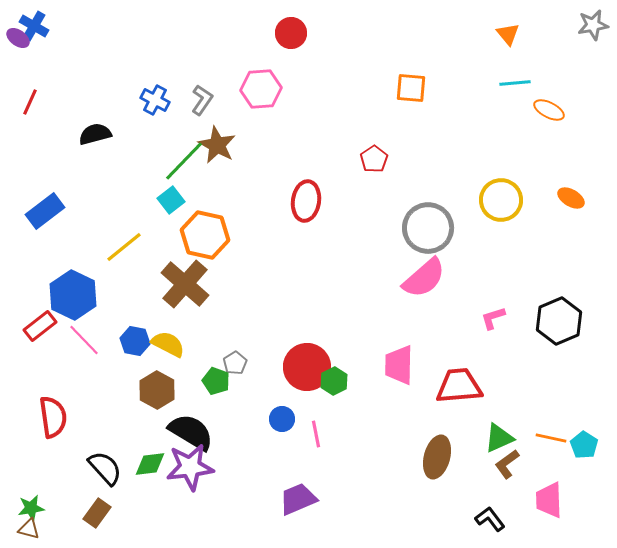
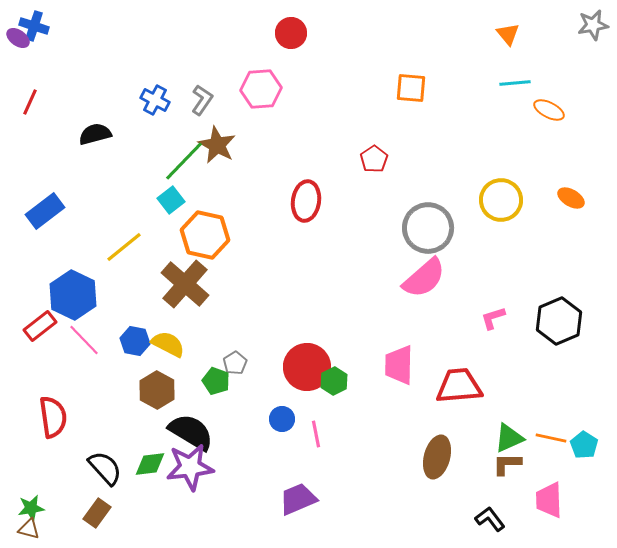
blue cross at (34, 26): rotated 12 degrees counterclockwise
green triangle at (499, 438): moved 10 px right
brown L-shape at (507, 464): rotated 36 degrees clockwise
